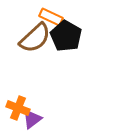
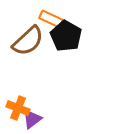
orange rectangle: moved 2 px down
brown semicircle: moved 7 px left, 3 px down
